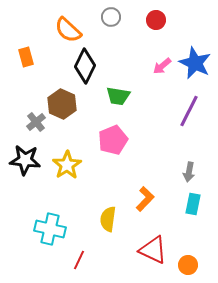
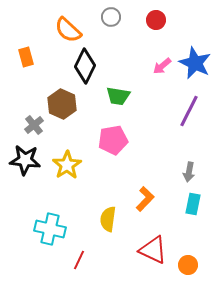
gray cross: moved 2 px left, 3 px down
pink pentagon: rotated 12 degrees clockwise
